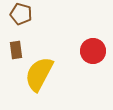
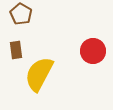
brown pentagon: rotated 15 degrees clockwise
